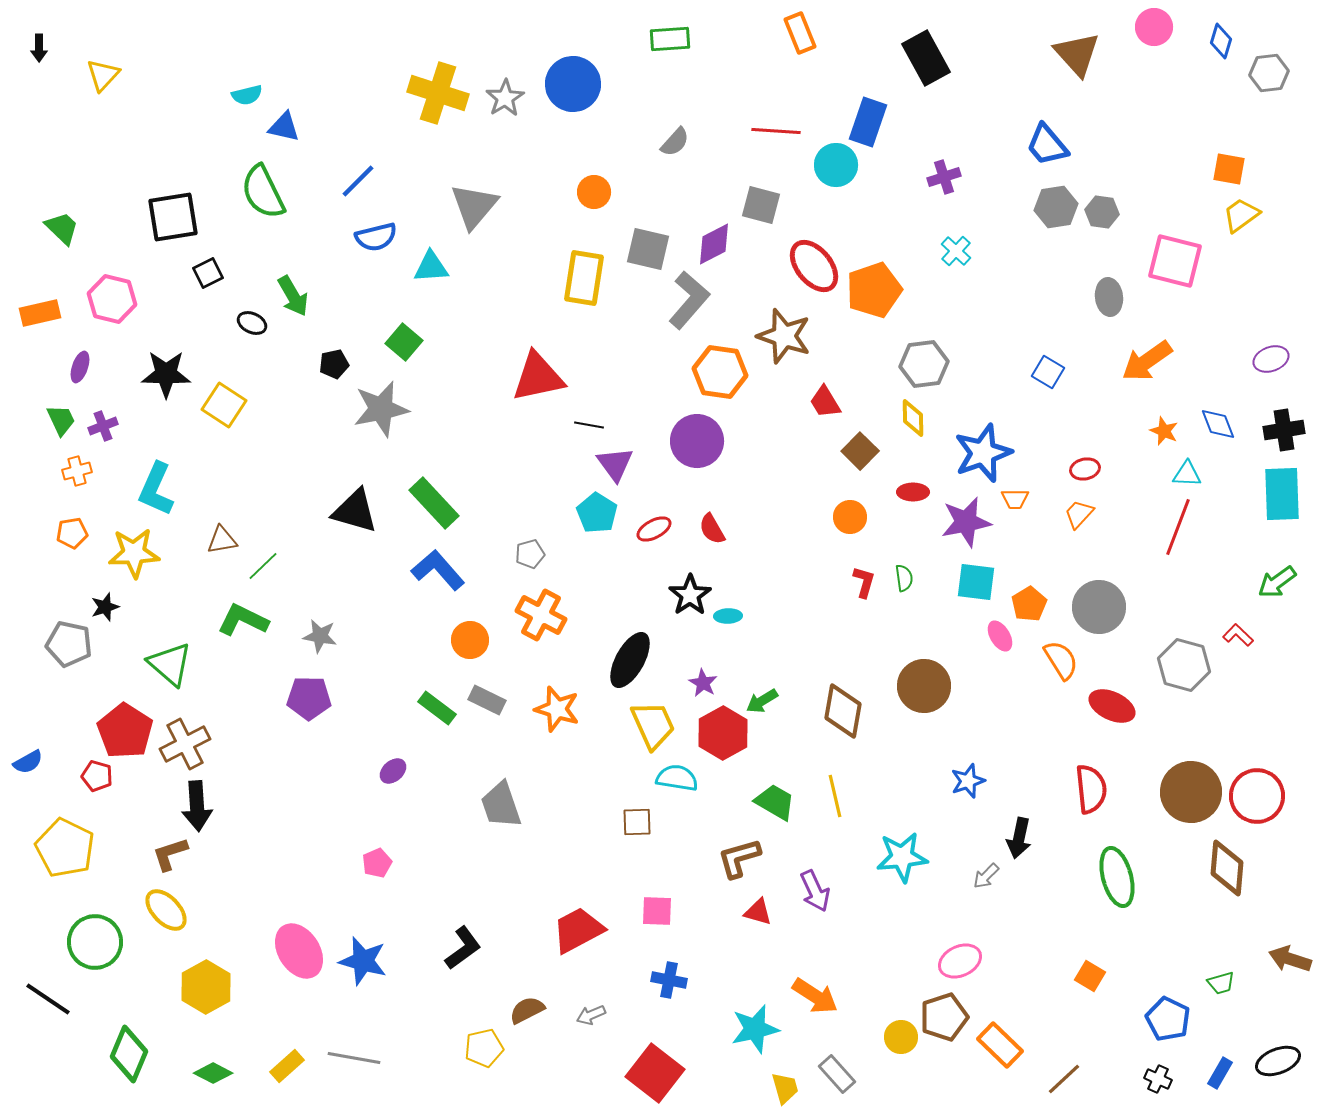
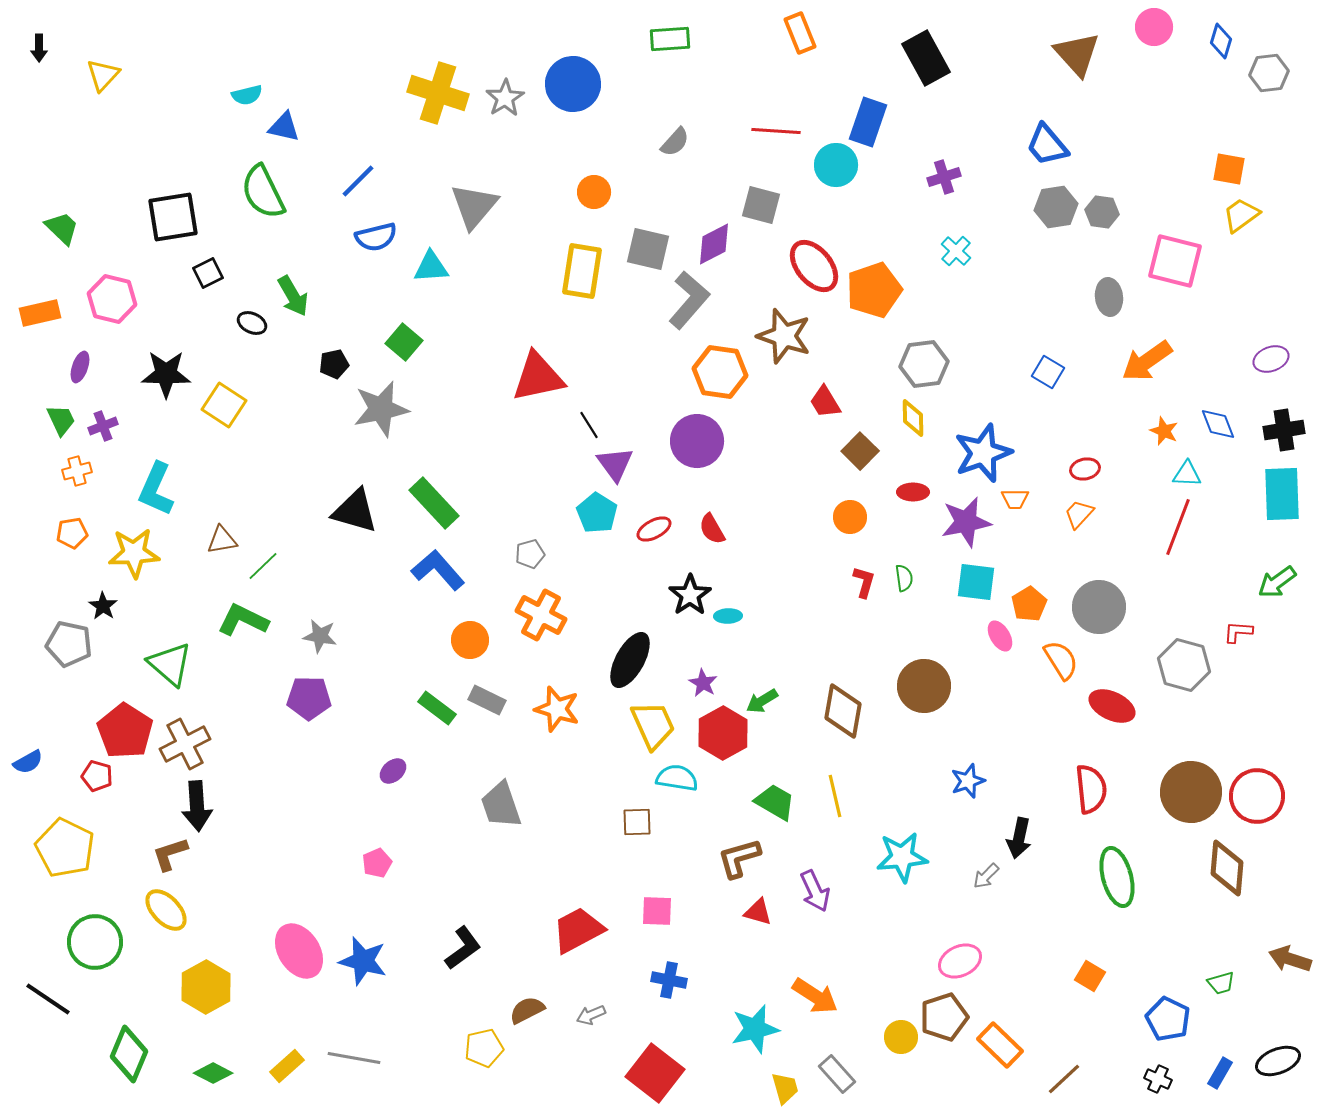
yellow rectangle at (584, 278): moved 2 px left, 7 px up
black line at (589, 425): rotated 48 degrees clockwise
black star at (105, 607): moved 2 px left, 1 px up; rotated 20 degrees counterclockwise
red L-shape at (1238, 635): moved 3 px up; rotated 40 degrees counterclockwise
